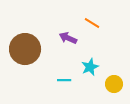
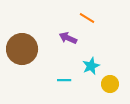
orange line: moved 5 px left, 5 px up
brown circle: moved 3 px left
cyan star: moved 1 px right, 1 px up
yellow circle: moved 4 px left
